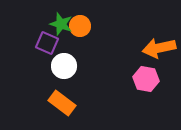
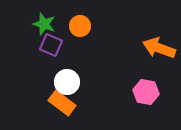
green star: moved 17 px left
purple square: moved 4 px right, 2 px down
orange arrow: rotated 32 degrees clockwise
white circle: moved 3 px right, 16 px down
pink hexagon: moved 13 px down
